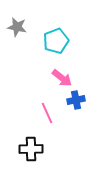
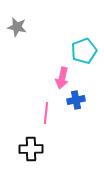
cyan pentagon: moved 28 px right, 10 px down
pink arrow: rotated 65 degrees clockwise
pink line: moved 1 px left; rotated 30 degrees clockwise
